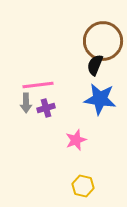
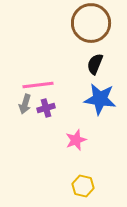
brown circle: moved 12 px left, 18 px up
black semicircle: moved 1 px up
gray arrow: moved 1 px left, 1 px down; rotated 18 degrees clockwise
